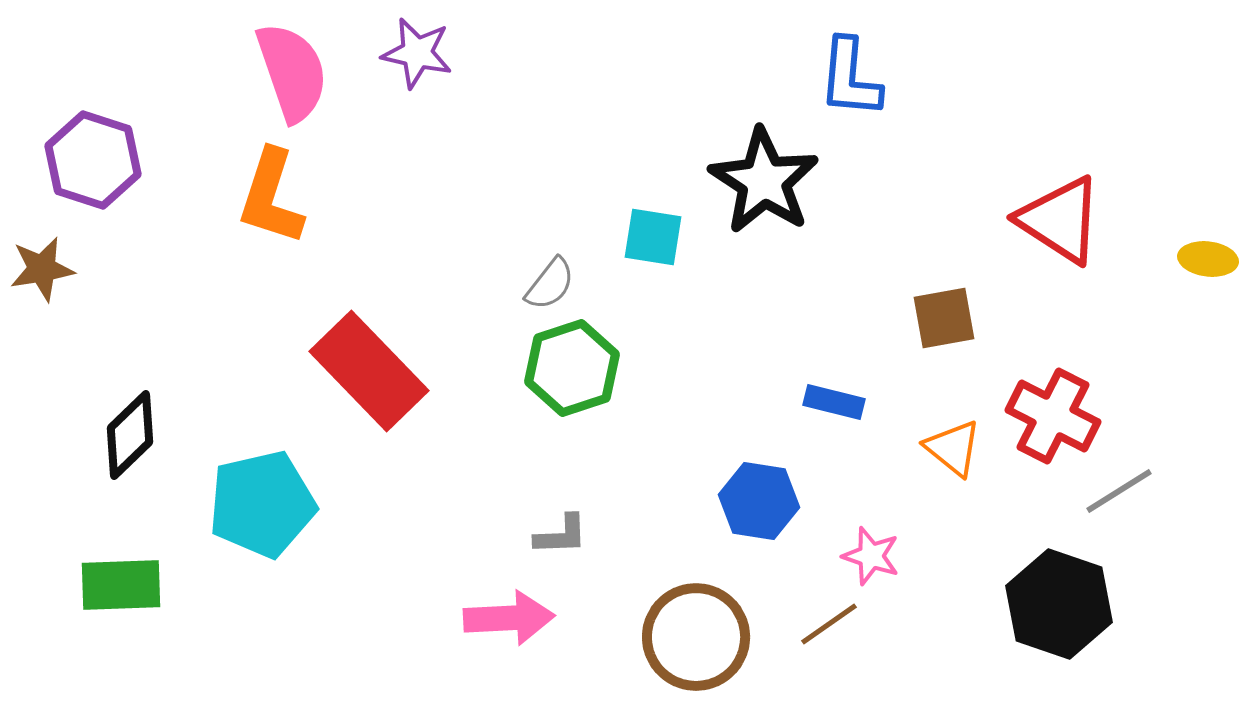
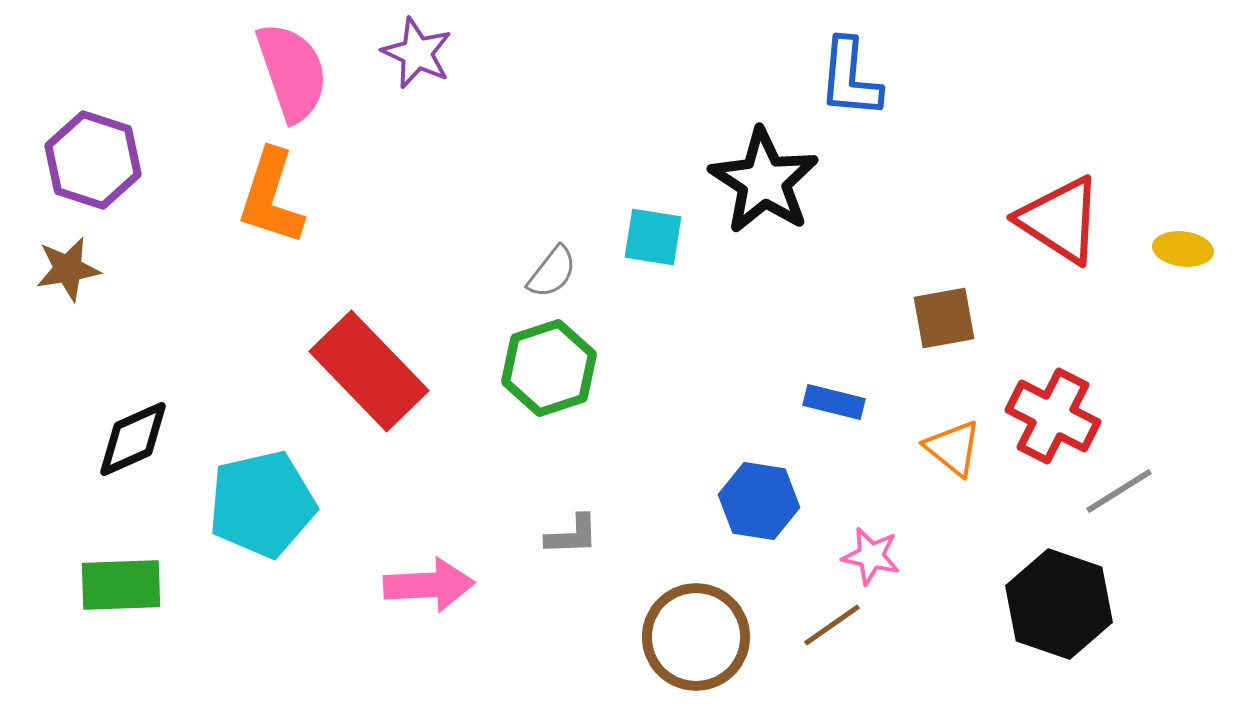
purple star: rotated 12 degrees clockwise
yellow ellipse: moved 25 px left, 10 px up
brown star: moved 26 px right
gray semicircle: moved 2 px right, 12 px up
green hexagon: moved 23 px left
black diamond: moved 3 px right, 4 px down; rotated 20 degrees clockwise
gray L-shape: moved 11 px right
pink star: rotated 6 degrees counterclockwise
pink arrow: moved 80 px left, 33 px up
brown line: moved 3 px right, 1 px down
